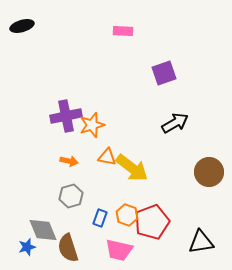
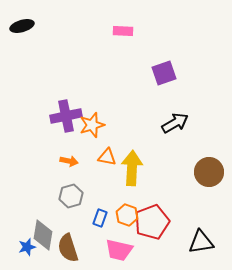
yellow arrow: rotated 124 degrees counterclockwise
gray diamond: moved 5 px down; rotated 32 degrees clockwise
